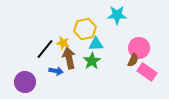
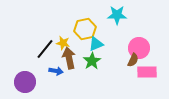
cyan triangle: rotated 21 degrees counterclockwise
pink rectangle: rotated 36 degrees counterclockwise
